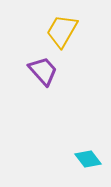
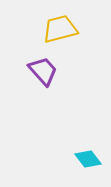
yellow trapezoid: moved 2 px left, 2 px up; rotated 45 degrees clockwise
